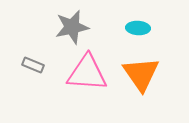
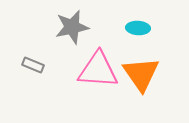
pink triangle: moved 11 px right, 3 px up
